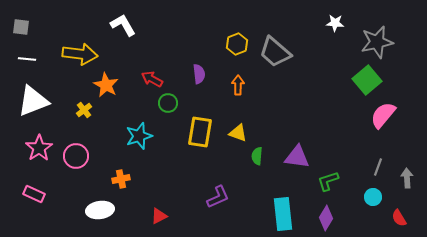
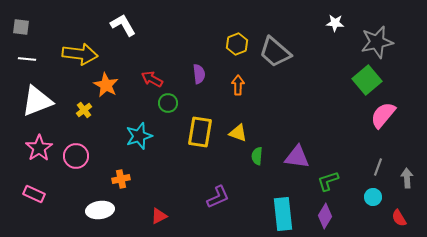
white triangle: moved 4 px right
purple diamond: moved 1 px left, 2 px up
